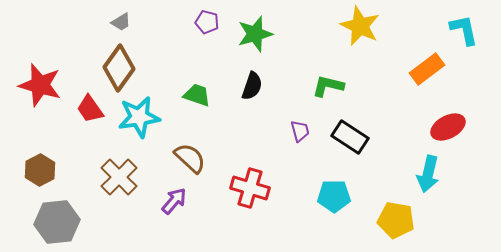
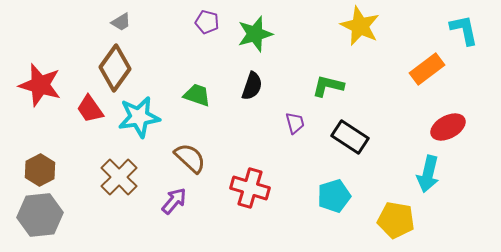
brown diamond: moved 4 px left
purple trapezoid: moved 5 px left, 8 px up
cyan pentagon: rotated 16 degrees counterclockwise
gray hexagon: moved 17 px left, 7 px up
